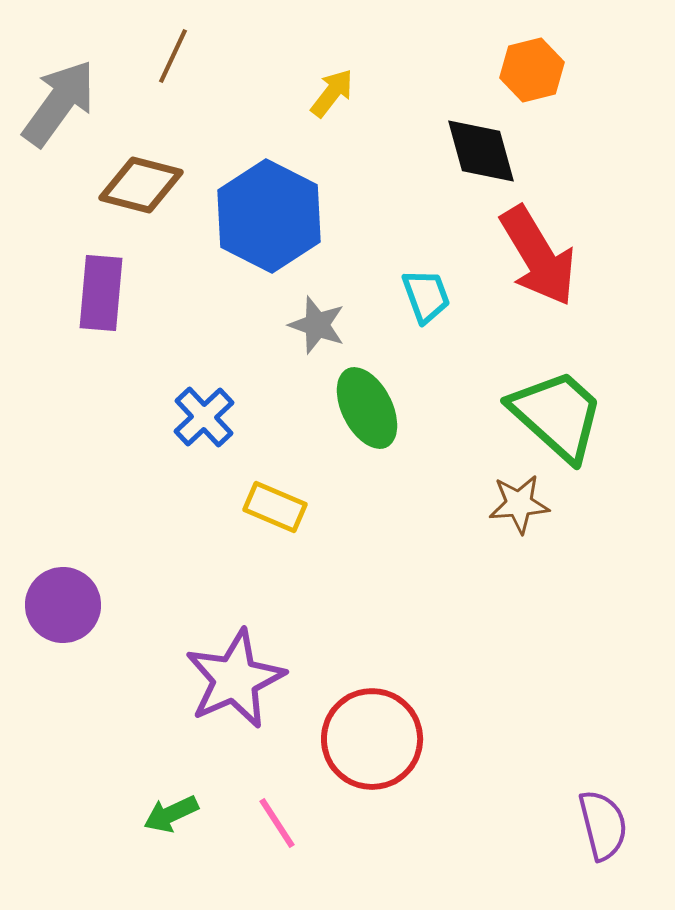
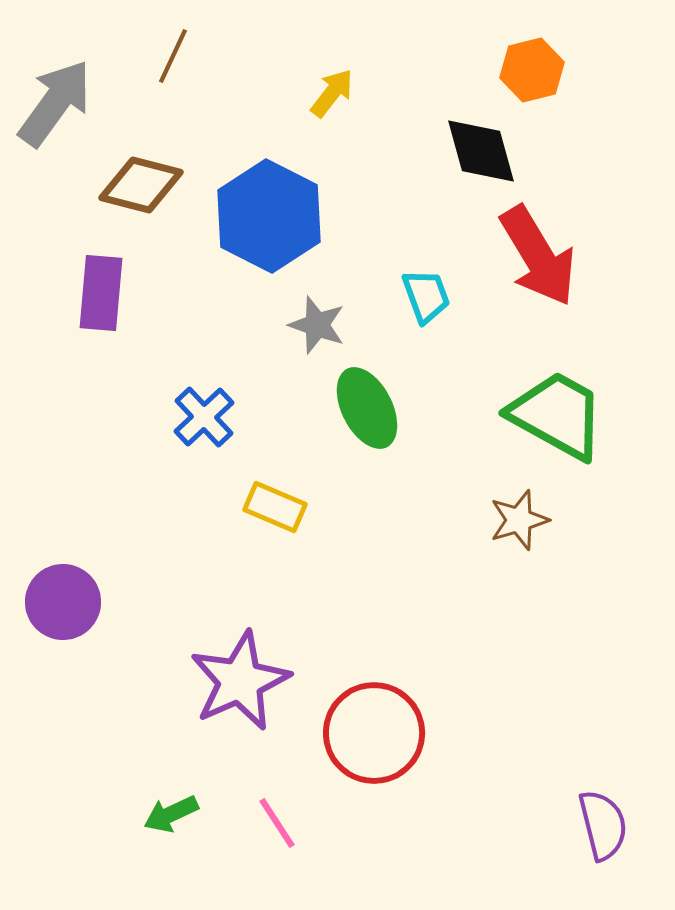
gray arrow: moved 4 px left
green trapezoid: rotated 13 degrees counterclockwise
brown star: moved 16 px down; rotated 12 degrees counterclockwise
purple circle: moved 3 px up
purple star: moved 5 px right, 2 px down
red circle: moved 2 px right, 6 px up
